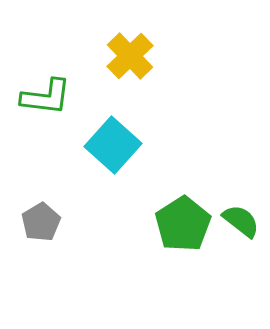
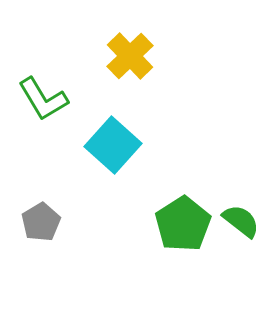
green L-shape: moved 3 px left, 2 px down; rotated 52 degrees clockwise
